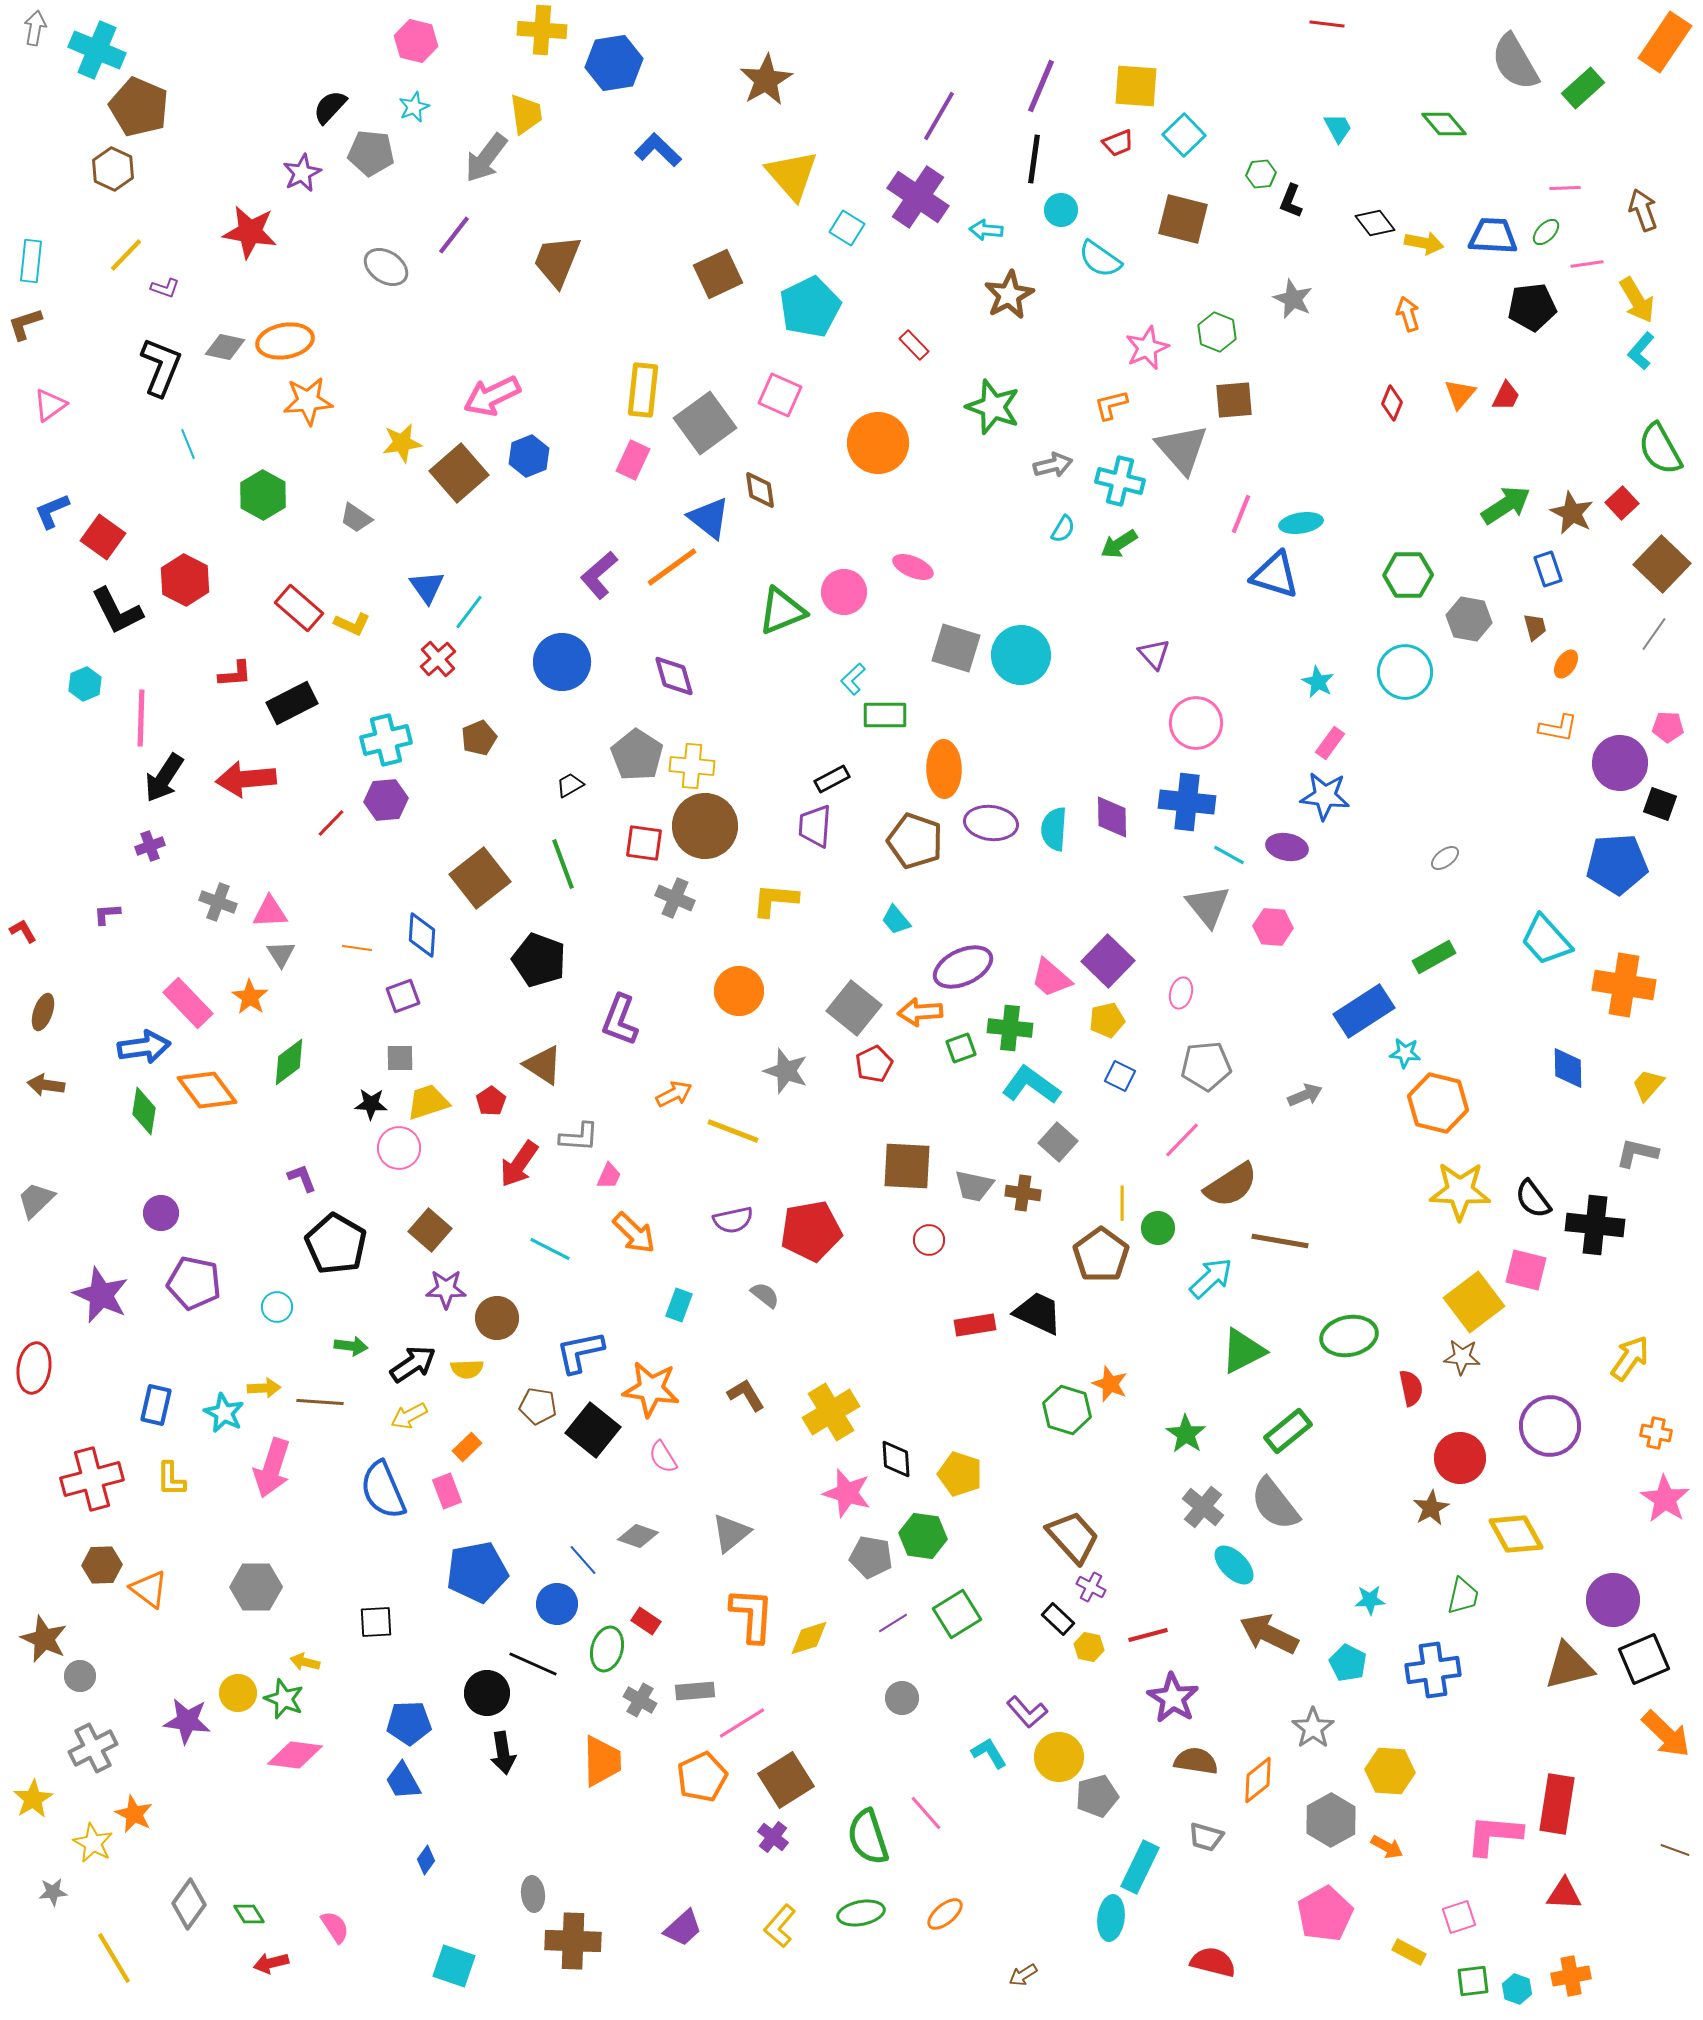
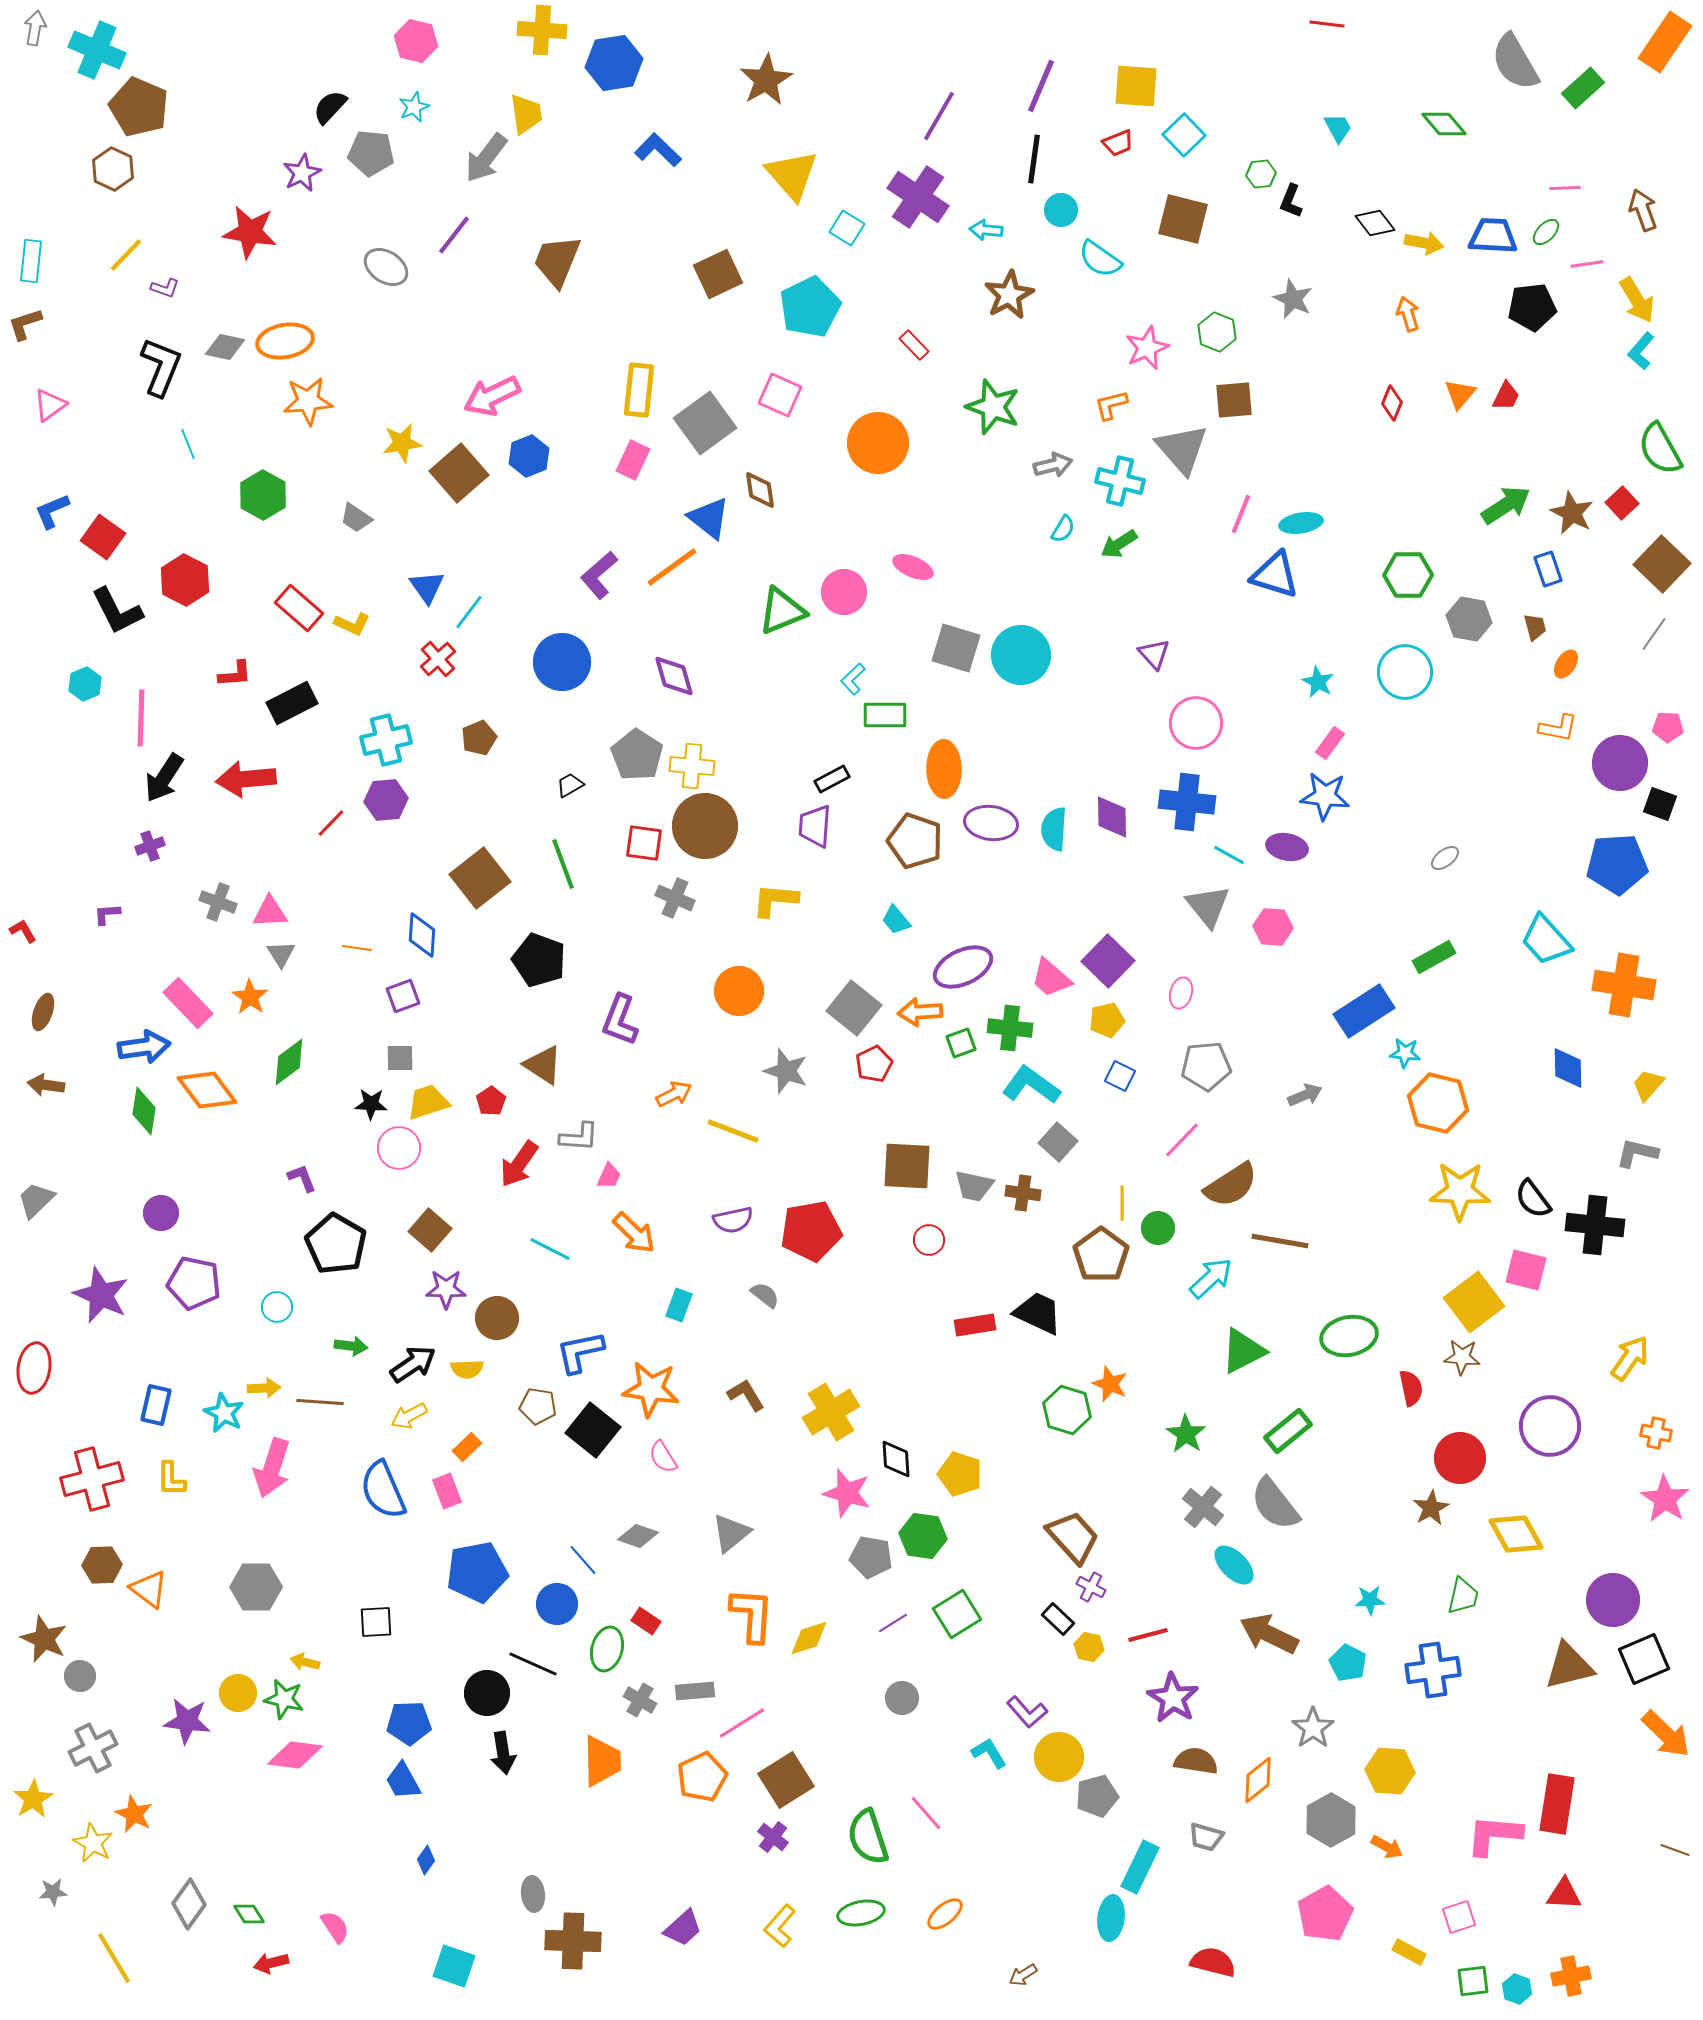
yellow rectangle at (643, 390): moved 4 px left
green square at (961, 1048): moved 5 px up
green star at (284, 1699): rotated 9 degrees counterclockwise
